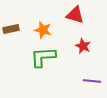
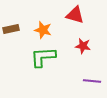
red star: rotated 14 degrees counterclockwise
